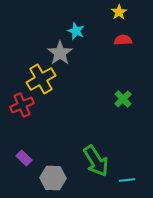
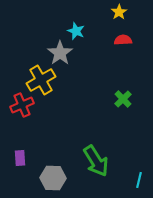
yellow cross: moved 1 px down
purple rectangle: moved 4 px left; rotated 42 degrees clockwise
cyan line: moved 12 px right; rotated 70 degrees counterclockwise
